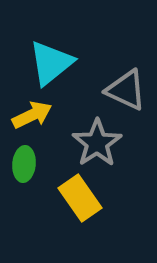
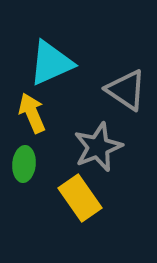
cyan triangle: rotated 15 degrees clockwise
gray triangle: rotated 9 degrees clockwise
yellow arrow: moved 2 px up; rotated 87 degrees counterclockwise
gray star: moved 1 px right, 4 px down; rotated 12 degrees clockwise
